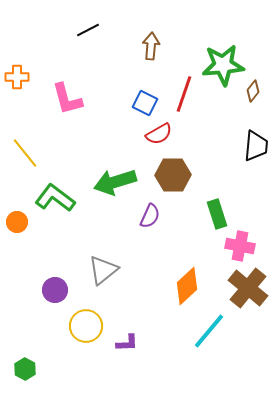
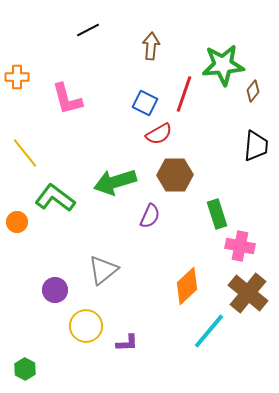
brown hexagon: moved 2 px right
brown cross: moved 5 px down
